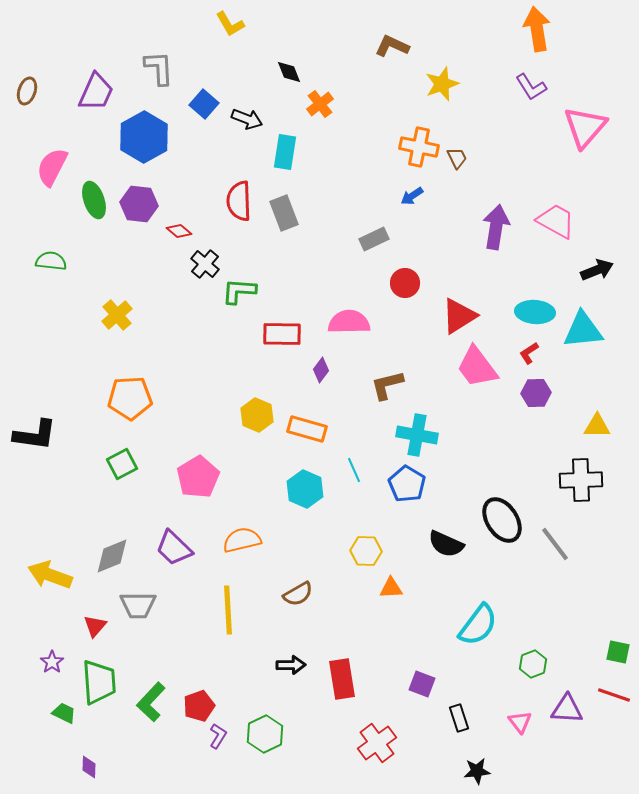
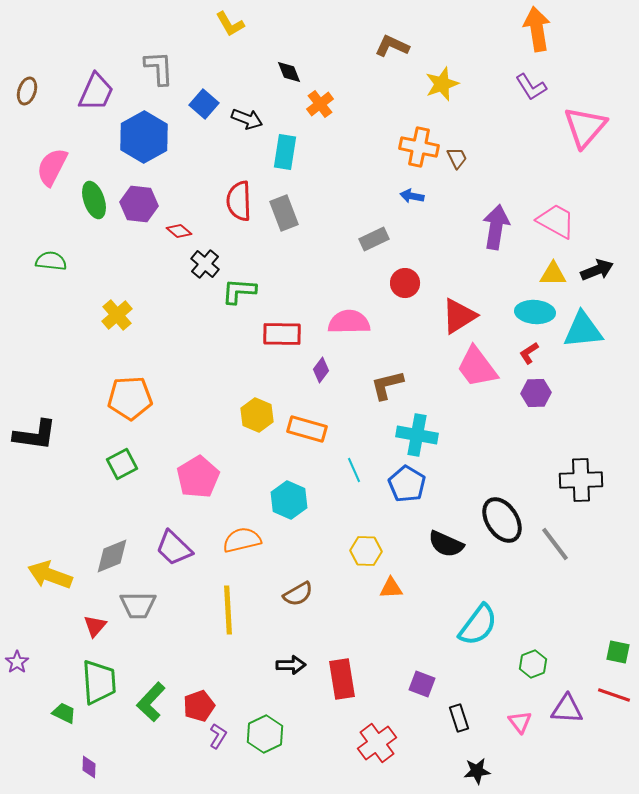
blue arrow at (412, 196): rotated 45 degrees clockwise
yellow triangle at (597, 426): moved 44 px left, 152 px up
cyan hexagon at (305, 489): moved 16 px left, 11 px down
purple star at (52, 662): moved 35 px left
